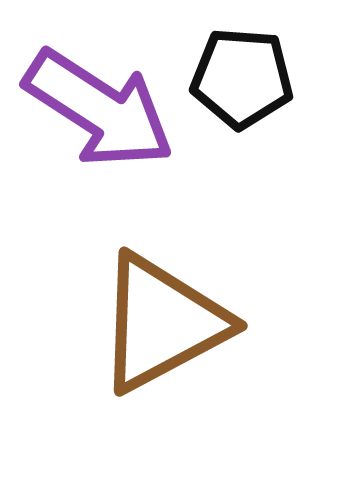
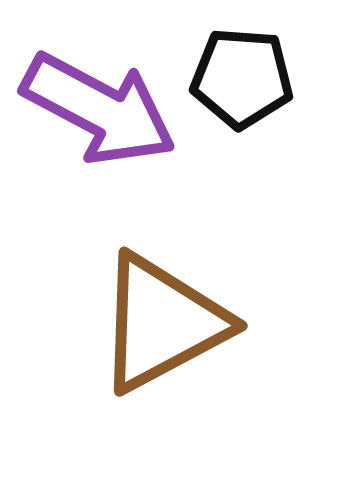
purple arrow: rotated 5 degrees counterclockwise
